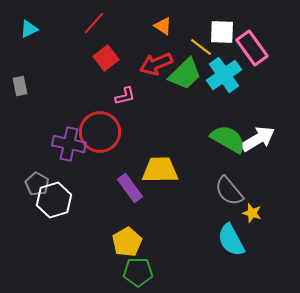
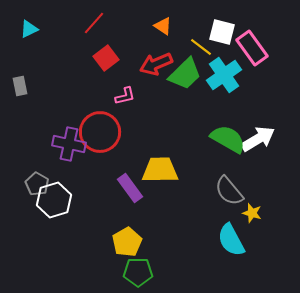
white square: rotated 12 degrees clockwise
